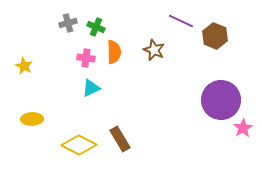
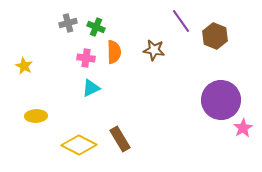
purple line: rotated 30 degrees clockwise
brown star: rotated 15 degrees counterclockwise
yellow ellipse: moved 4 px right, 3 px up
